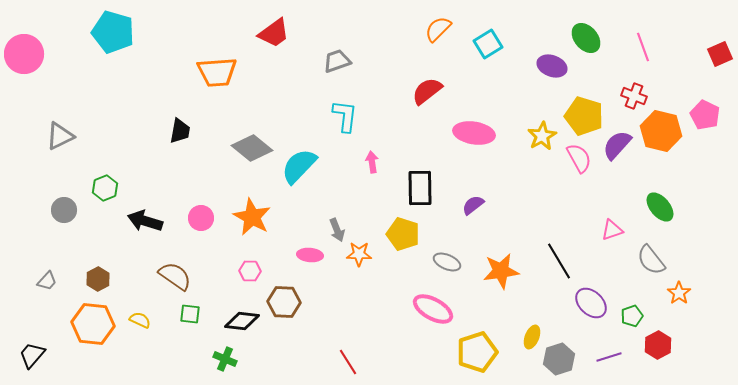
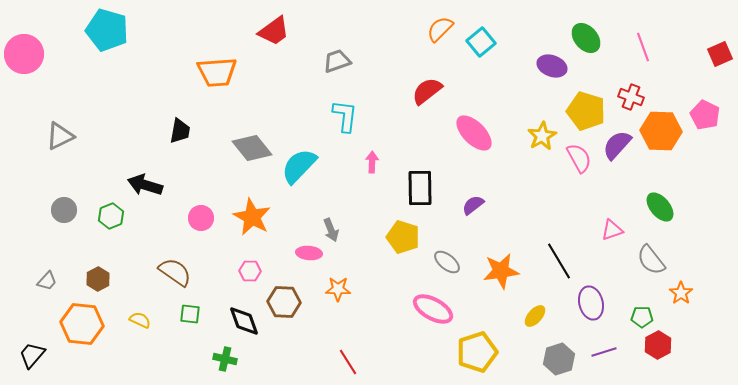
orange semicircle at (438, 29): moved 2 px right
cyan pentagon at (113, 32): moved 6 px left, 2 px up
red trapezoid at (274, 33): moved 2 px up
cyan square at (488, 44): moved 7 px left, 2 px up; rotated 8 degrees counterclockwise
red cross at (634, 96): moved 3 px left, 1 px down
yellow pentagon at (584, 116): moved 2 px right, 5 px up
orange hexagon at (661, 131): rotated 12 degrees counterclockwise
pink ellipse at (474, 133): rotated 36 degrees clockwise
gray diamond at (252, 148): rotated 12 degrees clockwise
pink arrow at (372, 162): rotated 10 degrees clockwise
green hexagon at (105, 188): moved 6 px right, 28 px down
black arrow at (145, 221): moved 36 px up
gray arrow at (337, 230): moved 6 px left
yellow pentagon at (403, 234): moved 3 px down
orange star at (359, 254): moved 21 px left, 35 px down
pink ellipse at (310, 255): moved 1 px left, 2 px up
gray ellipse at (447, 262): rotated 16 degrees clockwise
brown semicircle at (175, 276): moved 4 px up
orange star at (679, 293): moved 2 px right
purple ellipse at (591, 303): rotated 32 degrees clockwise
green pentagon at (632, 316): moved 10 px right, 1 px down; rotated 20 degrees clockwise
black diamond at (242, 321): moved 2 px right; rotated 64 degrees clockwise
orange hexagon at (93, 324): moved 11 px left
yellow ellipse at (532, 337): moved 3 px right, 21 px up; rotated 20 degrees clockwise
purple line at (609, 357): moved 5 px left, 5 px up
green cross at (225, 359): rotated 10 degrees counterclockwise
